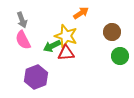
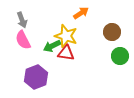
red triangle: rotated 12 degrees clockwise
